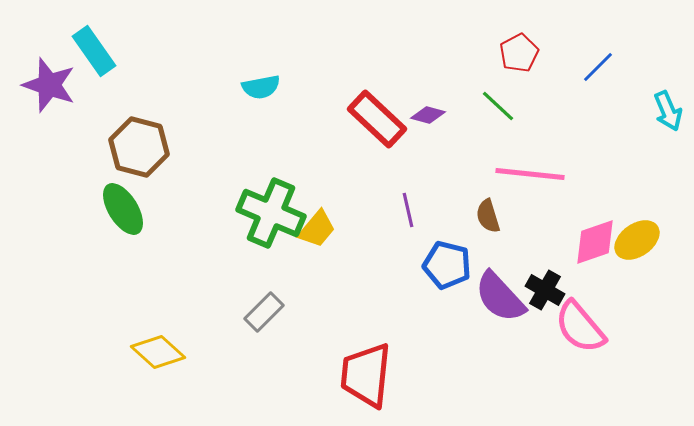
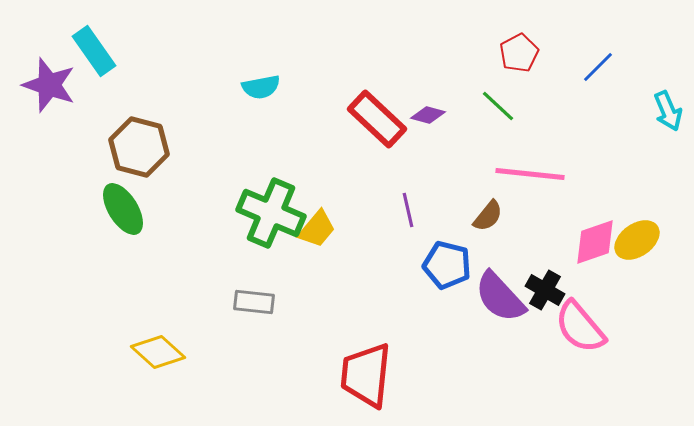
brown semicircle: rotated 124 degrees counterclockwise
gray rectangle: moved 10 px left, 10 px up; rotated 51 degrees clockwise
